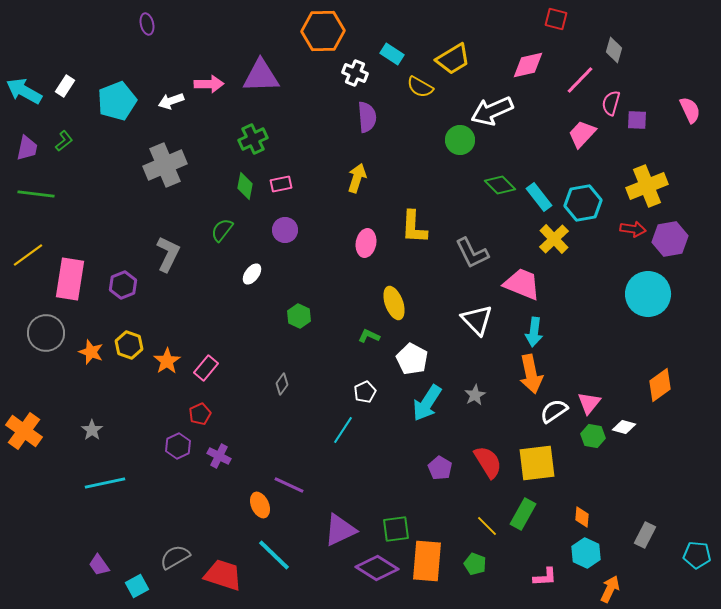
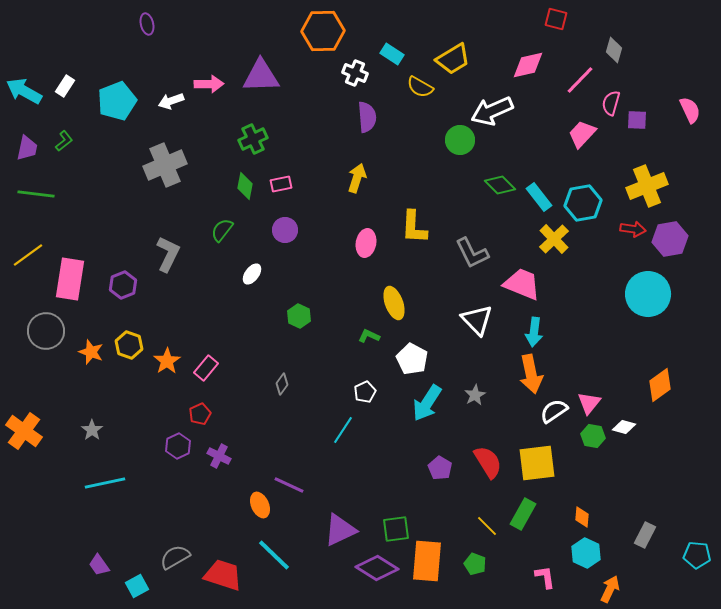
gray circle at (46, 333): moved 2 px up
pink L-shape at (545, 577): rotated 95 degrees counterclockwise
